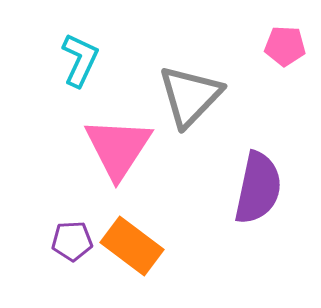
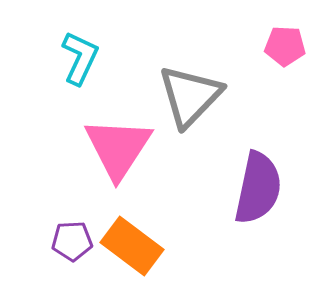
cyan L-shape: moved 2 px up
